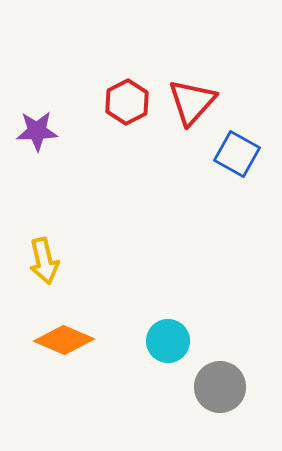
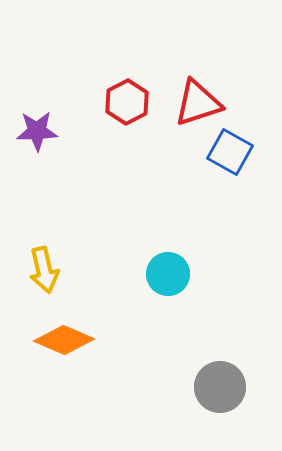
red triangle: moved 6 px right, 1 px down; rotated 30 degrees clockwise
blue square: moved 7 px left, 2 px up
yellow arrow: moved 9 px down
cyan circle: moved 67 px up
